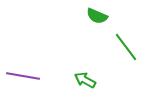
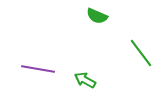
green line: moved 15 px right, 6 px down
purple line: moved 15 px right, 7 px up
